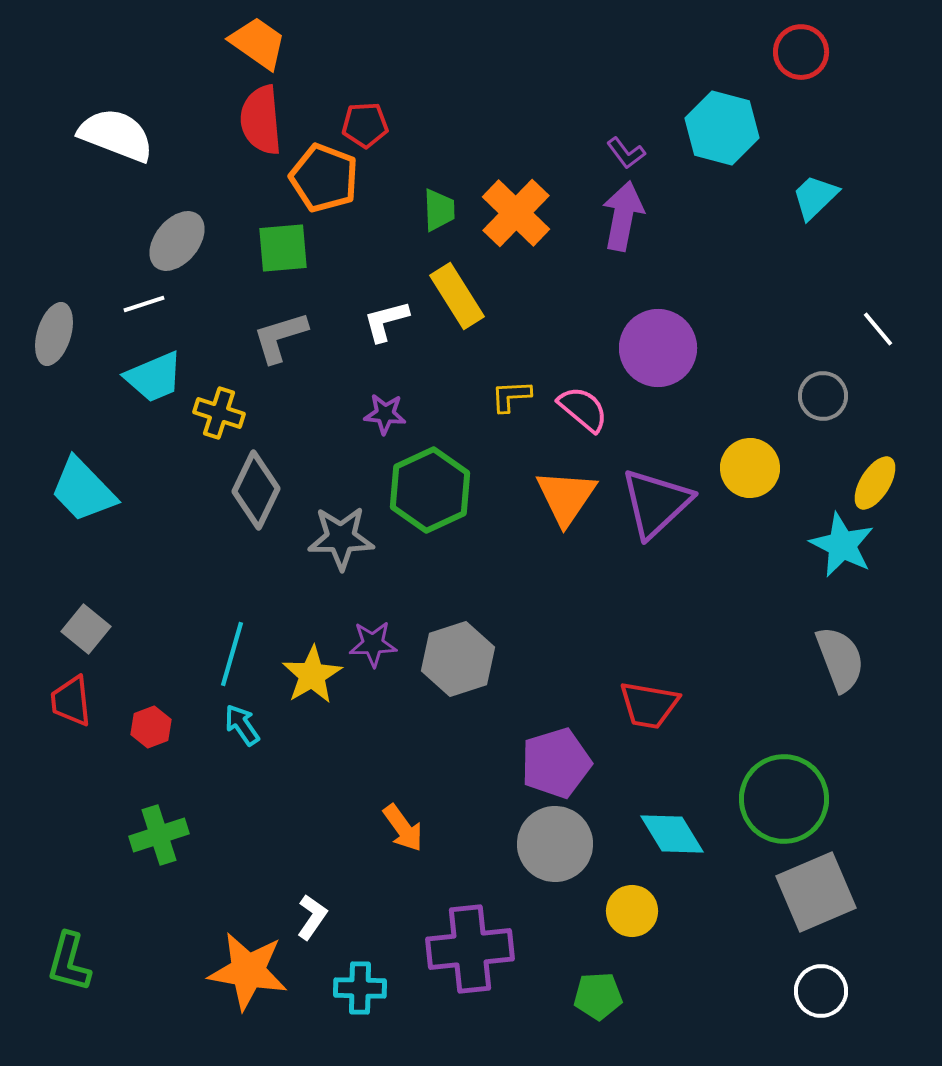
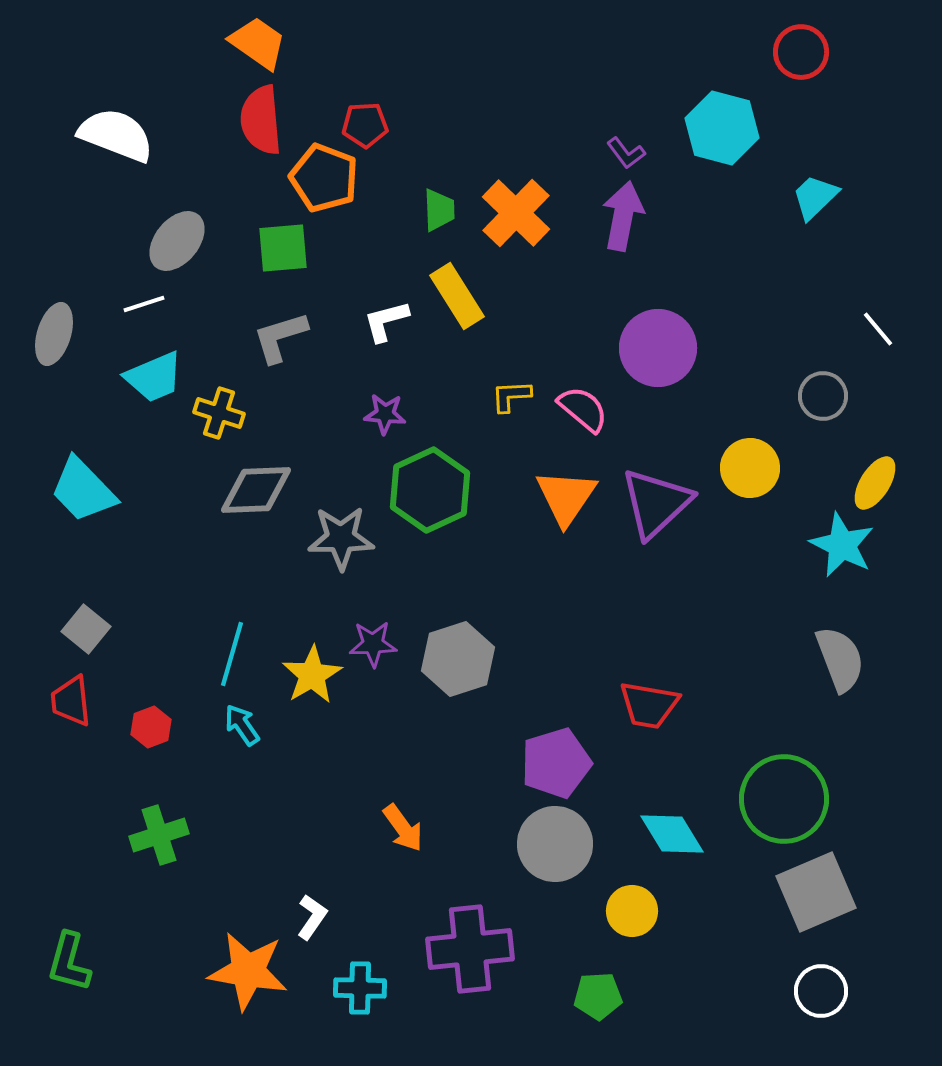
gray diamond at (256, 490): rotated 62 degrees clockwise
